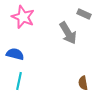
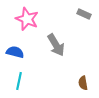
pink star: moved 4 px right, 2 px down
gray arrow: moved 12 px left, 12 px down
blue semicircle: moved 2 px up
